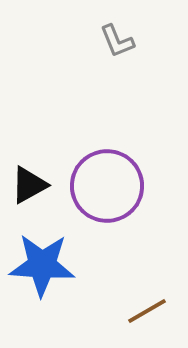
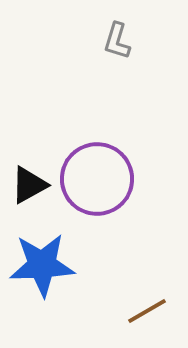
gray L-shape: rotated 39 degrees clockwise
purple circle: moved 10 px left, 7 px up
blue star: rotated 6 degrees counterclockwise
